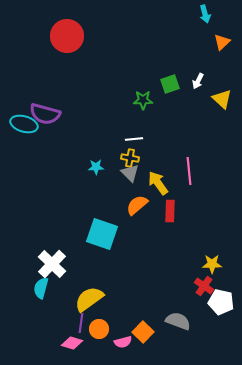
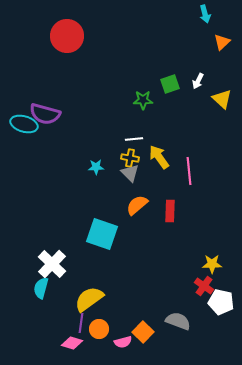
yellow arrow: moved 1 px right, 26 px up
